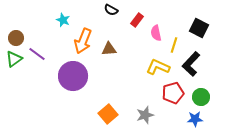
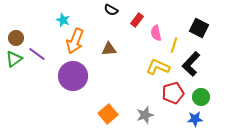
orange arrow: moved 8 px left
